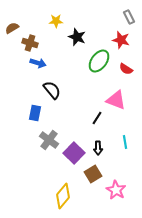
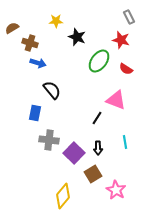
gray cross: rotated 30 degrees counterclockwise
